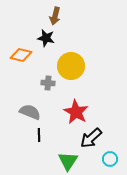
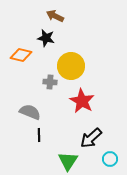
brown arrow: rotated 102 degrees clockwise
gray cross: moved 2 px right, 1 px up
red star: moved 6 px right, 11 px up
